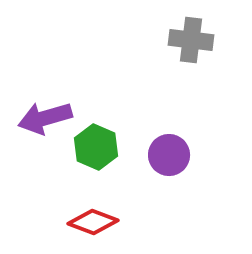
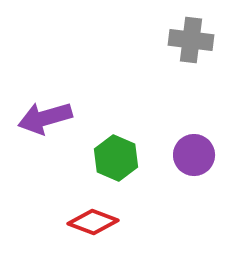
green hexagon: moved 20 px right, 11 px down
purple circle: moved 25 px right
